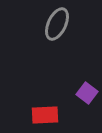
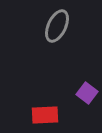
gray ellipse: moved 2 px down
